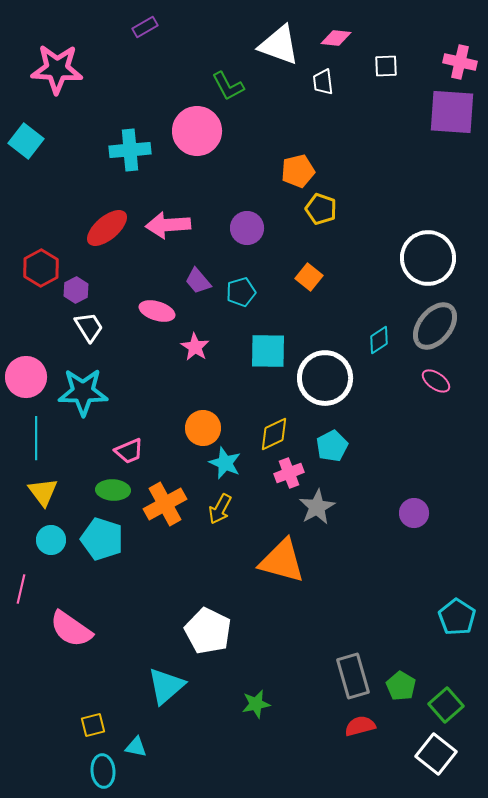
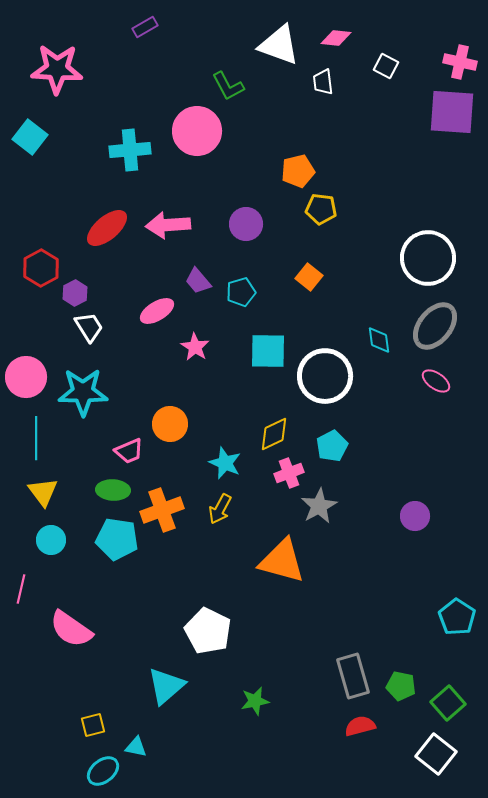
white square at (386, 66): rotated 30 degrees clockwise
cyan square at (26, 141): moved 4 px right, 4 px up
yellow pentagon at (321, 209): rotated 12 degrees counterclockwise
purple circle at (247, 228): moved 1 px left, 4 px up
purple hexagon at (76, 290): moved 1 px left, 3 px down
pink ellipse at (157, 311): rotated 48 degrees counterclockwise
cyan diamond at (379, 340): rotated 64 degrees counterclockwise
white circle at (325, 378): moved 2 px up
orange circle at (203, 428): moved 33 px left, 4 px up
orange cross at (165, 504): moved 3 px left, 6 px down; rotated 9 degrees clockwise
gray star at (317, 507): moved 2 px right, 1 px up
purple circle at (414, 513): moved 1 px right, 3 px down
cyan pentagon at (102, 539): moved 15 px right; rotated 9 degrees counterclockwise
green pentagon at (401, 686): rotated 20 degrees counterclockwise
green star at (256, 704): moved 1 px left, 3 px up
green square at (446, 705): moved 2 px right, 2 px up
cyan ellipse at (103, 771): rotated 56 degrees clockwise
